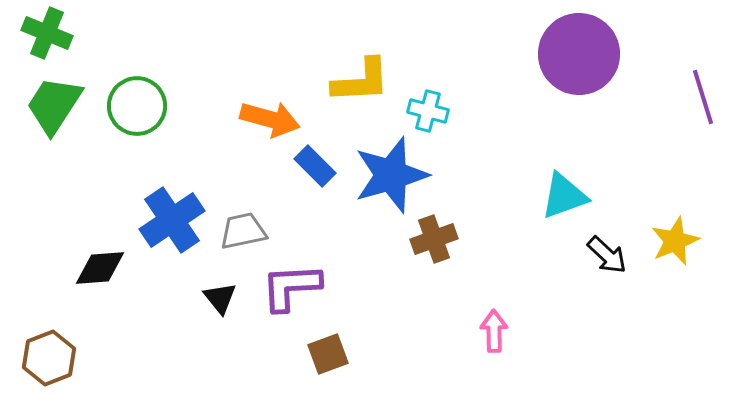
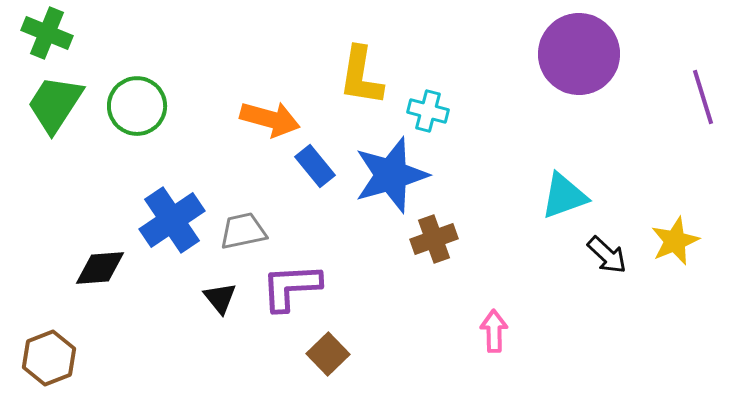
yellow L-shape: moved 5 px up; rotated 102 degrees clockwise
green trapezoid: moved 1 px right, 1 px up
blue rectangle: rotated 6 degrees clockwise
brown square: rotated 24 degrees counterclockwise
